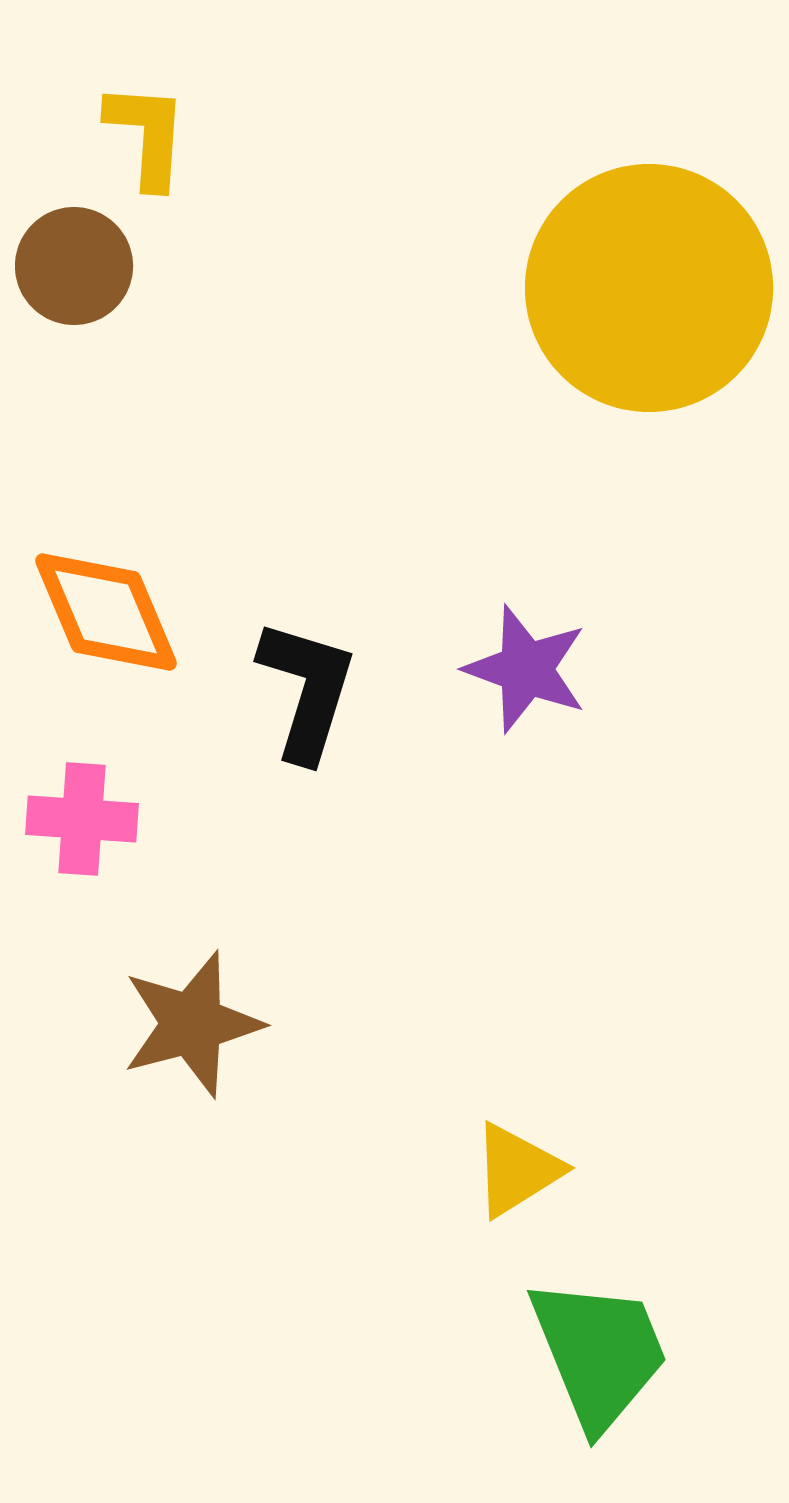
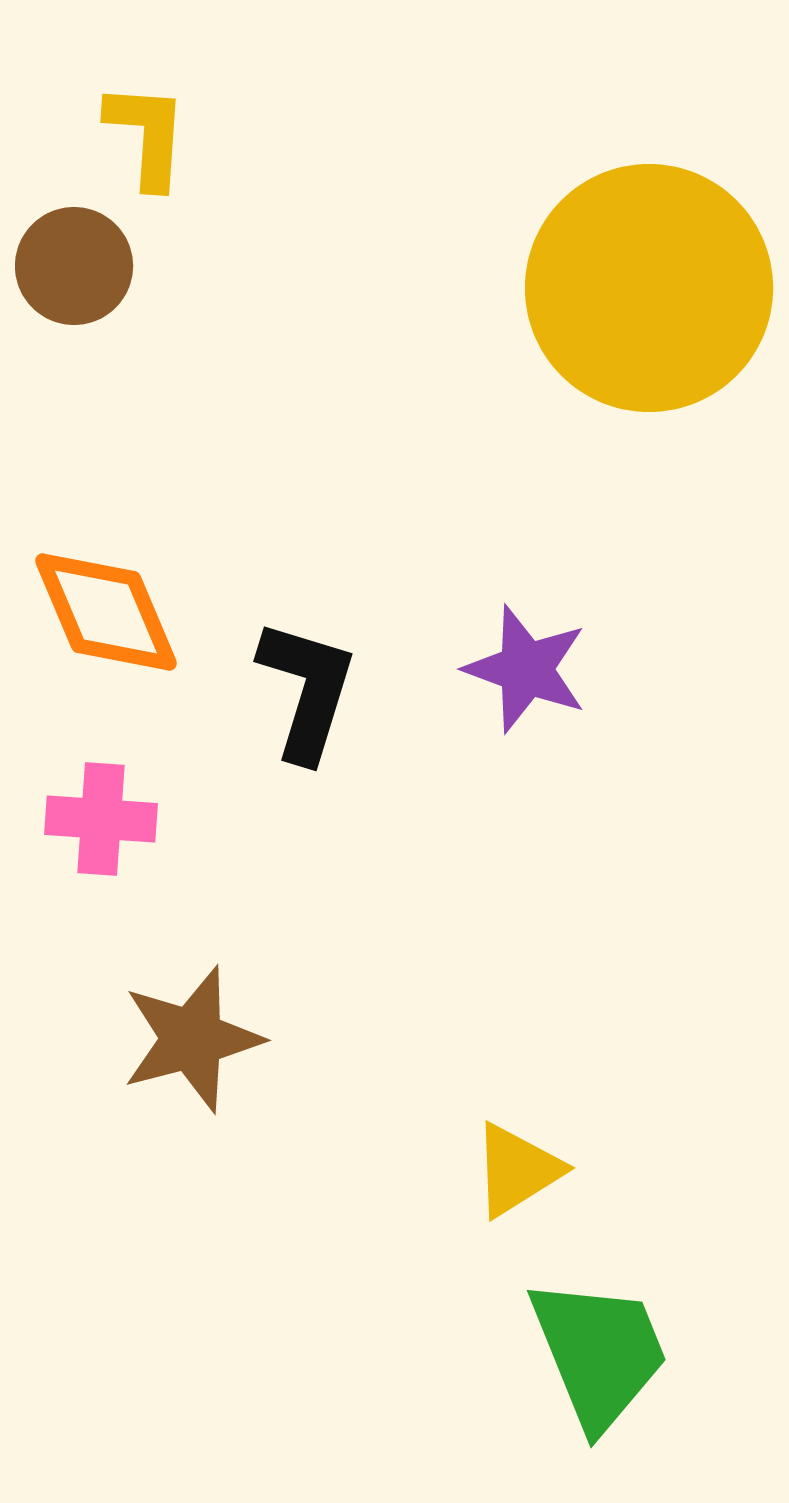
pink cross: moved 19 px right
brown star: moved 15 px down
